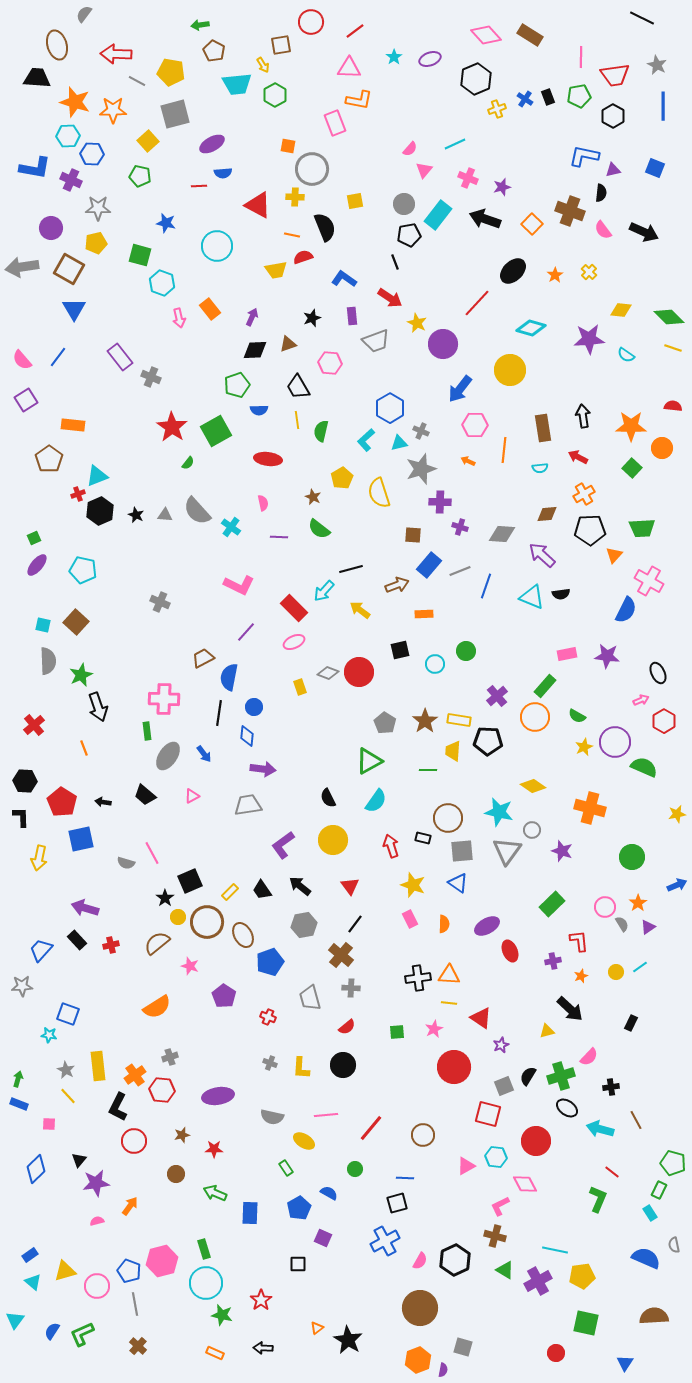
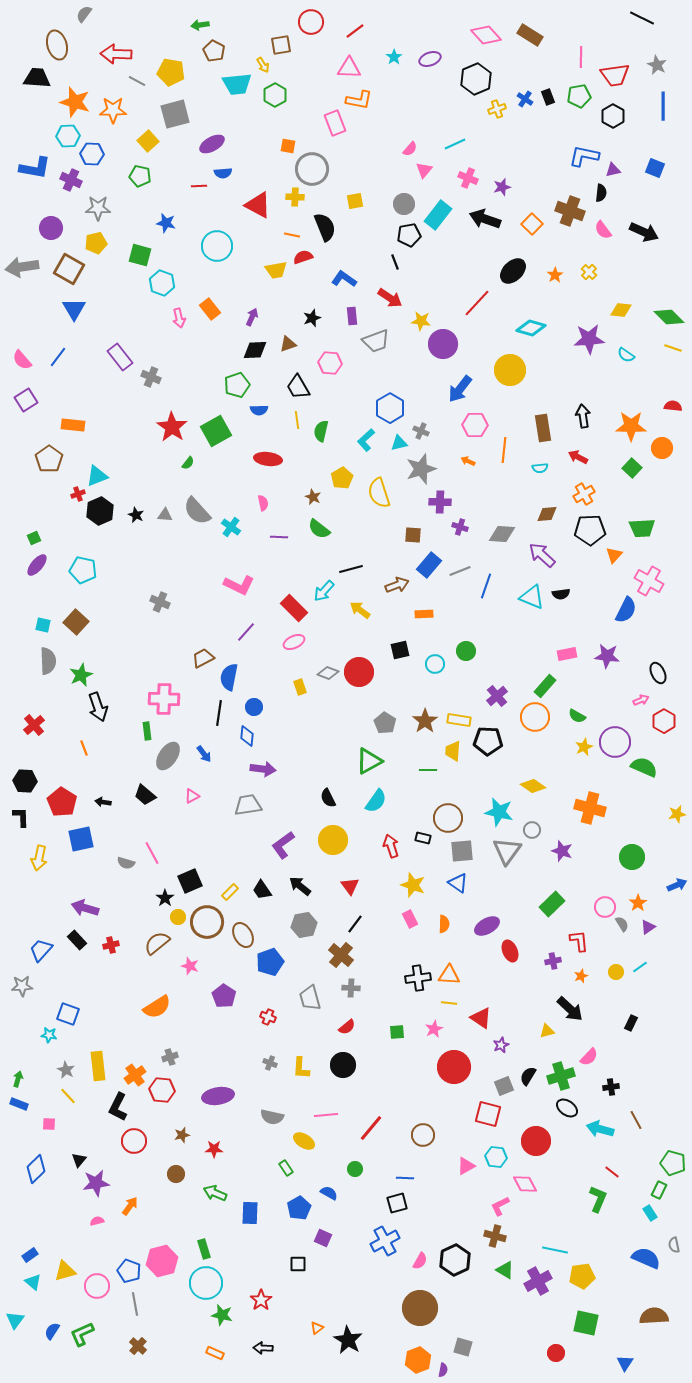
yellow star at (417, 323): moved 4 px right, 2 px up; rotated 18 degrees counterclockwise
